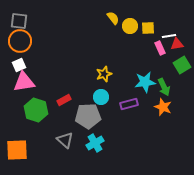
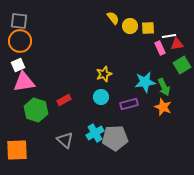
white square: moved 1 px left
gray pentagon: moved 27 px right, 22 px down
cyan cross: moved 10 px up
